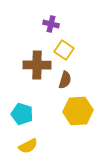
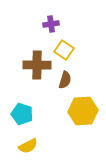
purple cross: rotated 21 degrees counterclockwise
yellow hexagon: moved 5 px right
